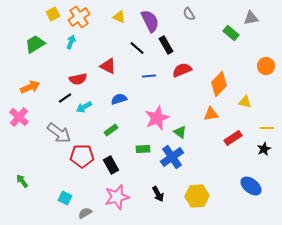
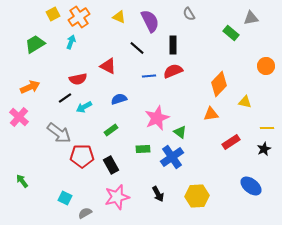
black rectangle at (166, 45): moved 7 px right; rotated 30 degrees clockwise
red semicircle at (182, 70): moved 9 px left, 1 px down
red rectangle at (233, 138): moved 2 px left, 4 px down
